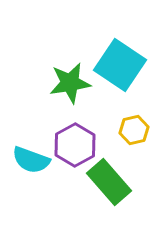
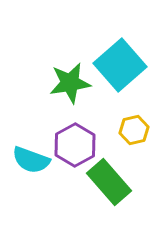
cyan square: rotated 15 degrees clockwise
